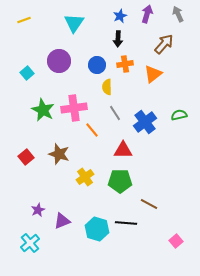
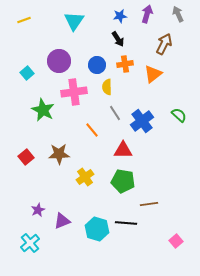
blue star: rotated 16 degrees clockwise
cyan triangle: moved 2 px up
black arrow: rotated 35 degrees counterclockwise
brown arrow: rotated 15 degrees counterclockwise
pink cross: moved 16 px up
green semicircle: rotated 56 degrees clockwise
blue cross: moved 3 px left, 1 px up
brown star: rotated 20 degrees counterclockwise
green pentagon: moved 3 px right; rotated 10 degrees clockwise
brown line: rotated 36 degrees counterclockwise
